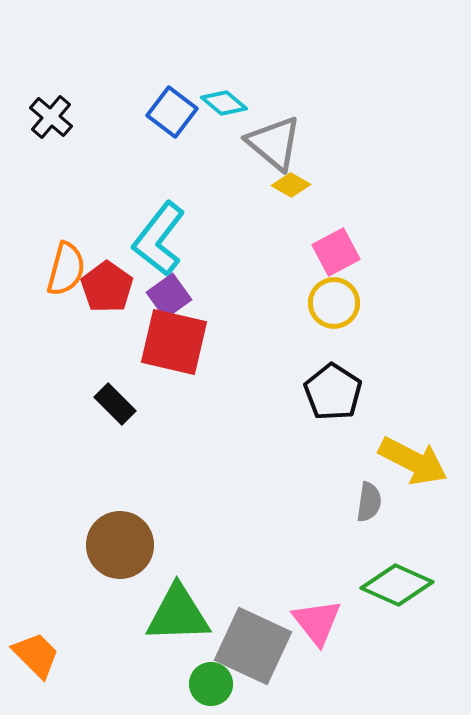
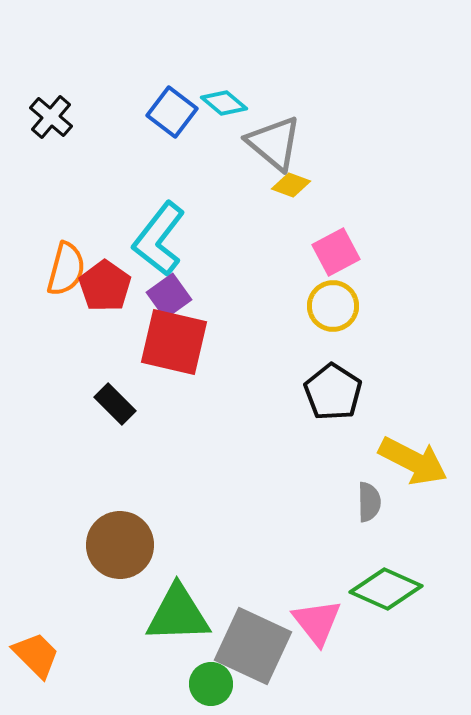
yellow diamond: rotated 9 degrees counterclockwise
red pentagon: moved 2 px left, 1 px up
yellow circle: moved 1 px left, 3 px down
gray semicircle: rotated 9 degrees counterclockwise
green diamond: moved 11 px left, 4 px down
